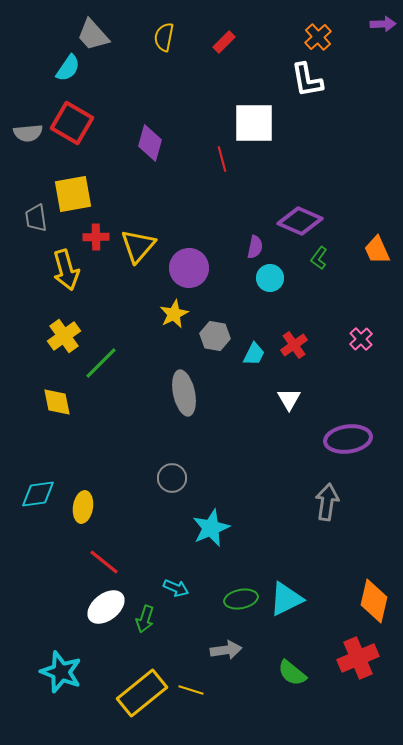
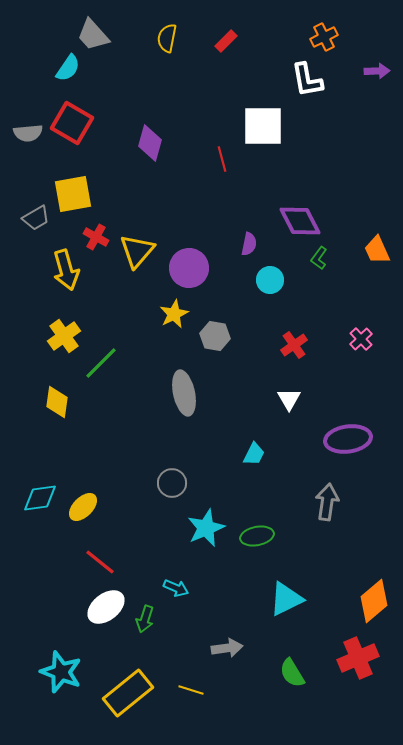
purple arrow at (383, 24): moved 6 px left, 47 px down
yellow semicircle at (164, 37): moved 3 px right, 1 px down
orange cross at (318, 37): moved 6 px right; rotated 16 degrees clockwise
red rectangle at (224, 42): moved 2 px right, 1 px up
white square at (254, 123): moved 9 px right, 3 px down
gray trapezoid at (36, 218): rotated 112 degrees counterclockwise
purple diamond at (300, 221): rotated 39 degrees clockwise
red cross at (96, 237): rotated 30 degrees clockwise
yellow triangle at (138, 246): moved 1 px left, 5 px down
purple semicircle at (255, 247): moved 6 px left, 3 px up
cyan circle at (270, 278): moved 2 px down
cyan trapezoid at (254, 354): moved 100 px down
yellow diamond at (57, 402): rotated 20 degrees clockwise
gray circle at (172, 478): moved 5 px down
cyan diamond at (38, 494): moved 2 px right, 4 px down
yellow ellipse at (83, 507): rotated 36 degrees clockwise
cyan star at (211, 528): moved 5 px left
red line at (104, 562): moved 4 px left
green ellipse at (241, 599): moved 16 px right, 63 px up
orange diamond at (374, 601): rotated 36 degrees clockwise
gray arrow at (226, 650): moved 1 px right, 2 px up
green semicircle at (292, 673): rotated 20 degrees clockwise
yellow rectangle at (142, 693): moved 14 px left
